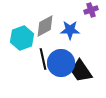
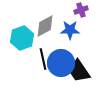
purple cross: moved 10 px left
black trapezoid: moved 2 px left
